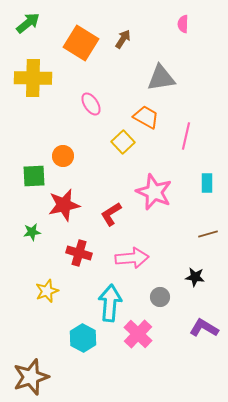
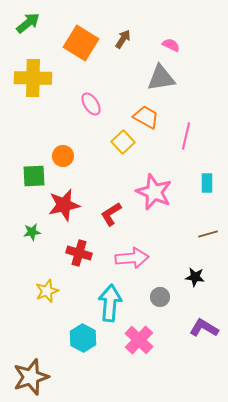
pink semicircle: moved 12 px left, 21 px down; rotated 114 degrees clockwise
pink cross: moved 1 px right, 6 px down
